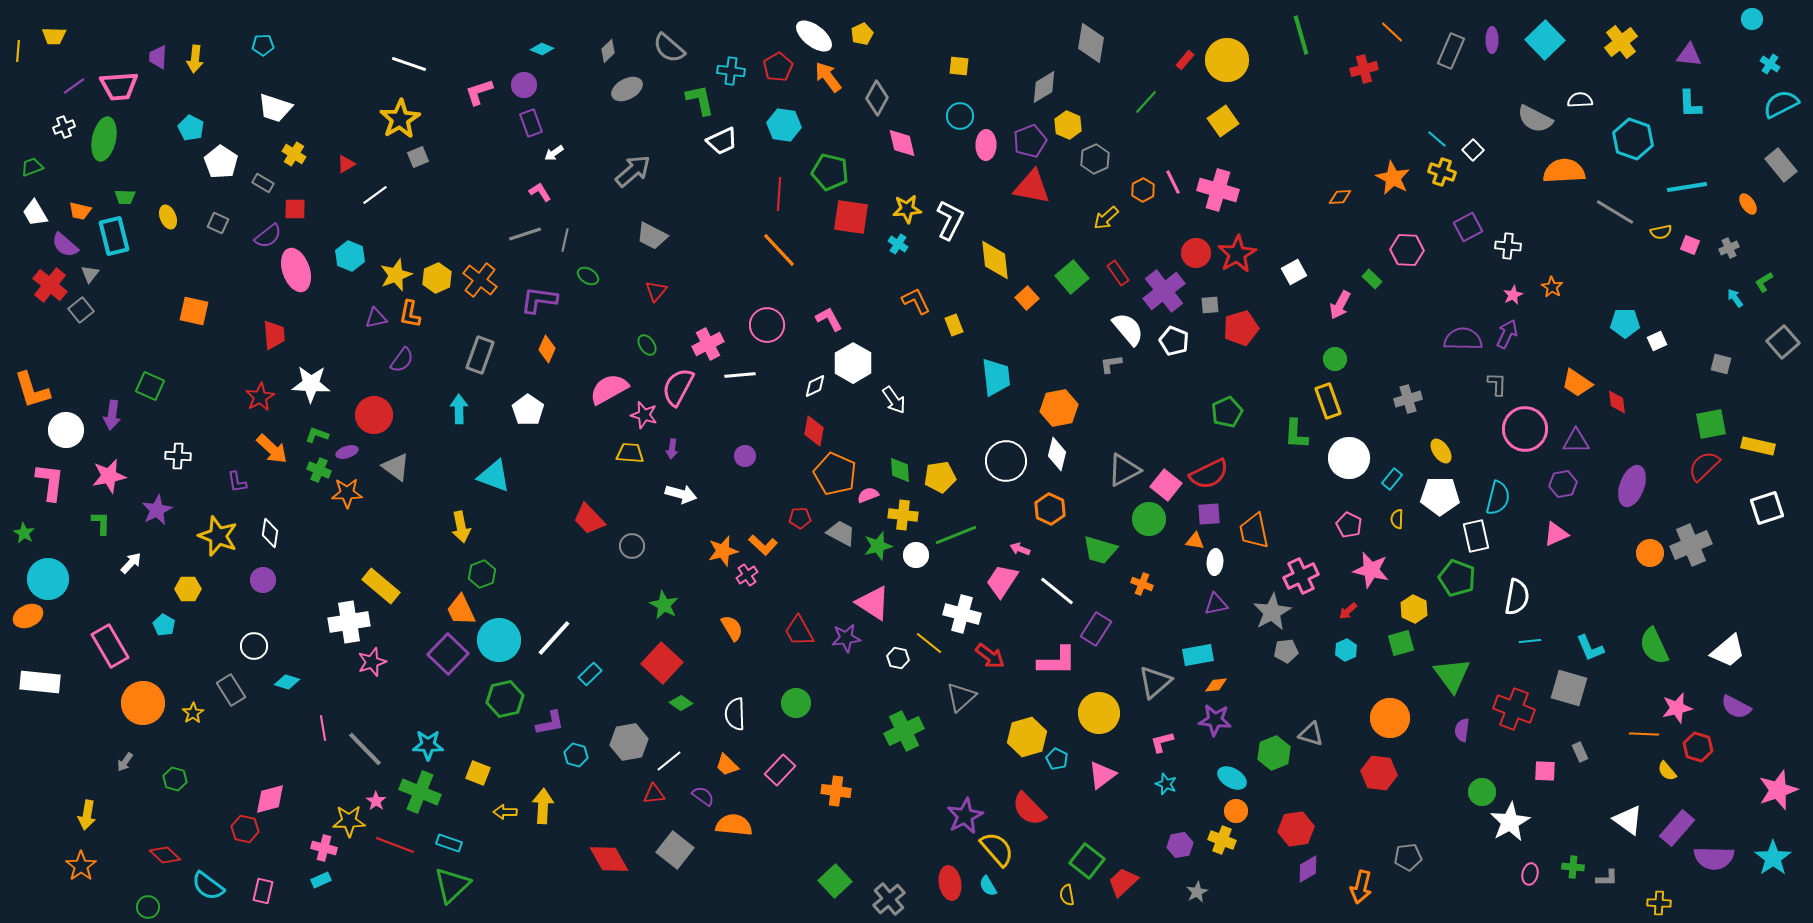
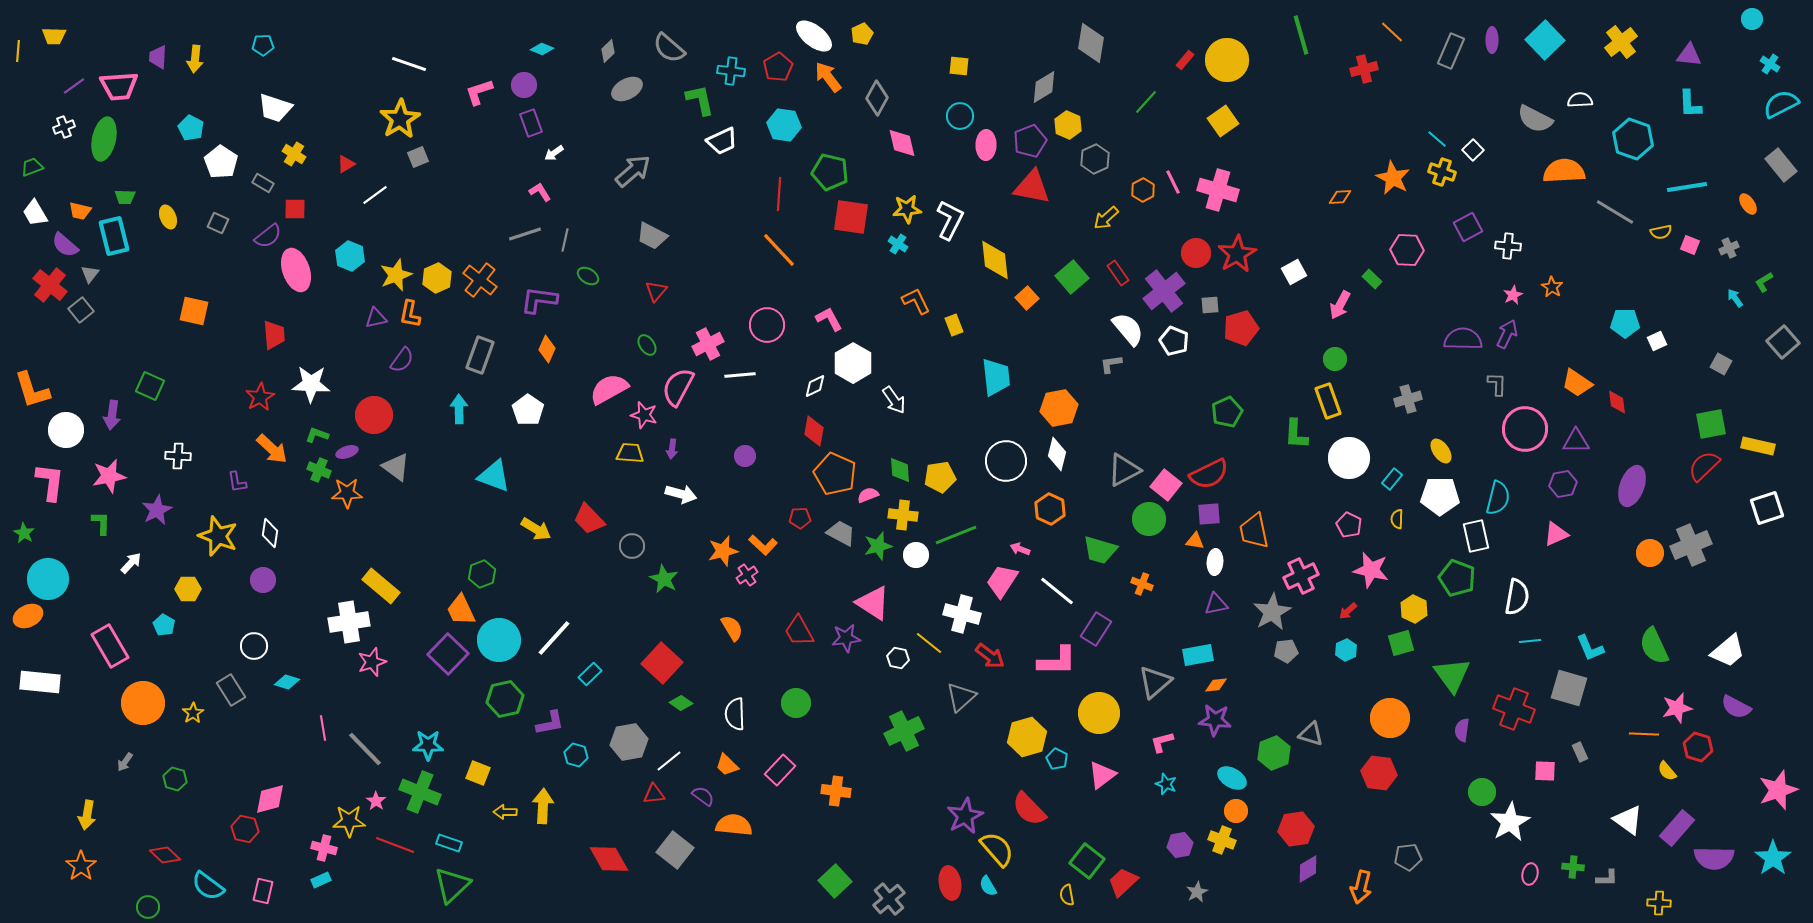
gray square at (1721, 364): rotated 15 degrees clockwise
yellow arrow at (461, 527): moved 75 px right, 2 px down; rotated 48 degrees counterclockwise
green star at (664, 605): moved 26 px up
